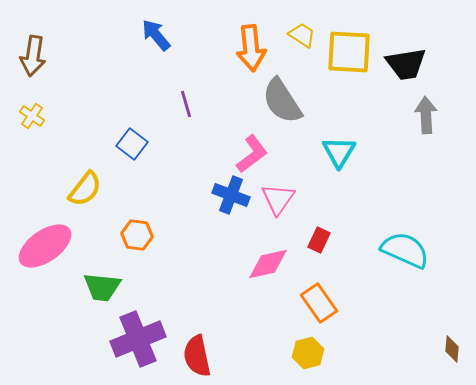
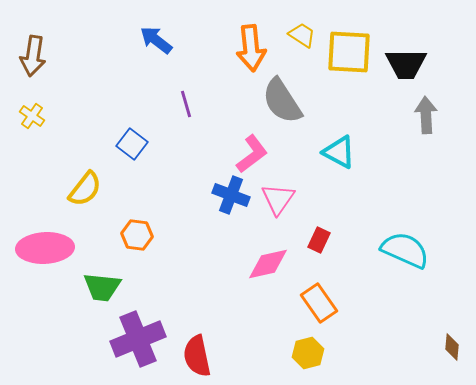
blue arrow: moved 5 px down; rotated 12 degrees counterclockwise
black trapezoid: rotated 9 degrees clockwise
cyan triangle: rotated 33 degrees counterclockwise
pink ellipse: moved 2 px down; rotated 32 degrees clockwise
brown diamond: moved 2 px up
